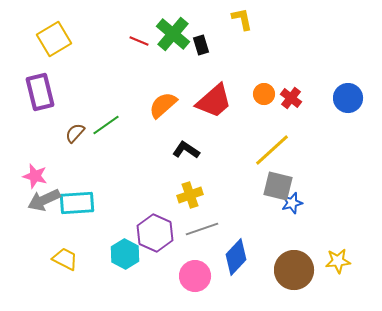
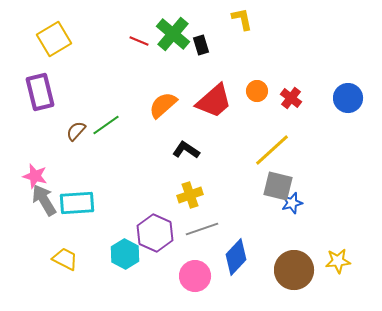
orange circle: moved 7 px left, 3 px up
brown semicircle: moved 1 px right, 2 px up
gray arrow: rotated 84 degrees clockwise
